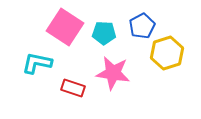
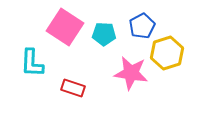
cyan pentagon: moved 1 px down
cyan L-shape: moved 5 px left; rotated 100 degrees counterclockwise
pink star: moved 18 px right
